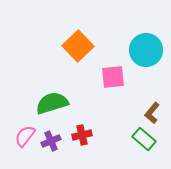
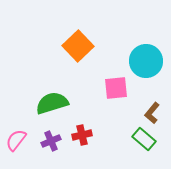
cyan circle: moved 11 px down
pink square: moved 3 px right, 11 px down
pink semicircle: moved 9 px left, 4 px down
